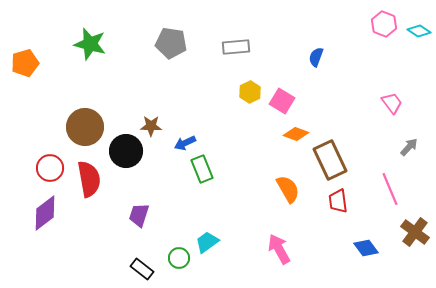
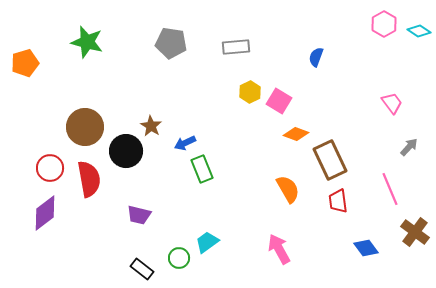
pink hexagon: rotated 10 degrees clockwise
green star: moved 3 px left, 2 px up
pink square: moved 3 px left
brown star: rotated 30 degrees clockwise
purple trapezoid: rotated 95 degrees counterclockwise
